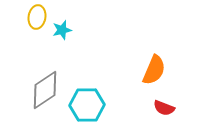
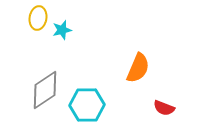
yellow ellipse: moved 1 px right, 1 px down
orange semicircle: moved 16 px left, 2 px up
